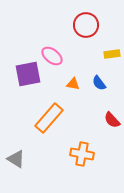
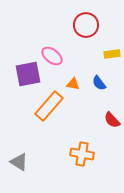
orange rectangle: moved 12 px up
gray triangle: moved 3 px right, 3 px down
